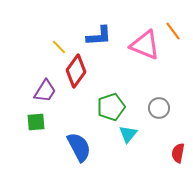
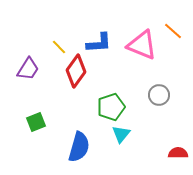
orange line: rotated 12 degrees counterclockwise
blue L-shape: moved 7 px down
pink triangle: moved 3 px left
purple trapezoid: moved 17 px left, 22 px up
gray circle: moved 13 px up
green square: rotated 18 degrees counterclockwise
cyan triangle: moved 7 px left
blue semicircle: rotated 44 degrees clockwise
red semicircle: rotated 78 degrees clockwise
